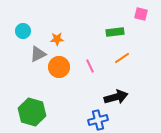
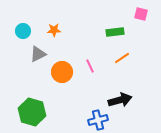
orange star: moved 3 px left, 9 px up
orange circle: moved 3 px right, 5 px down
black arrow: moved 4 px right, 3 px down
